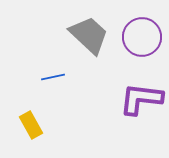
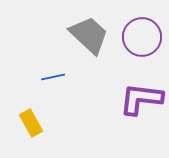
yellow rectangle: moved 2 px up
